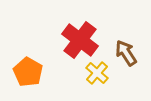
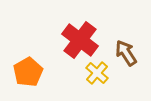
orange pentagon: rotated 12 degrees clockwise
